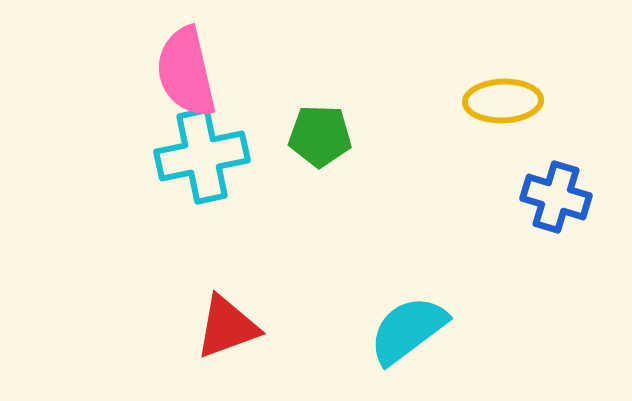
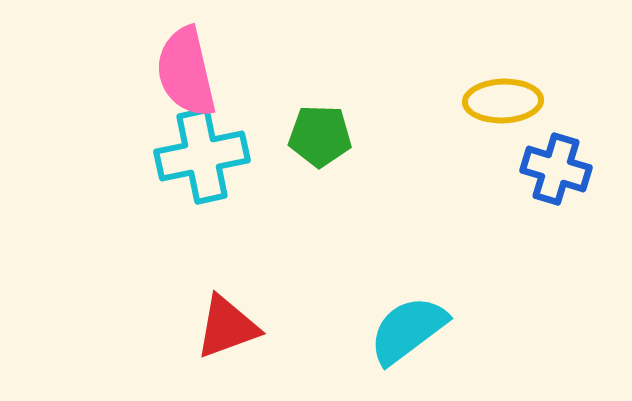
blue cross: moved 28 px up
